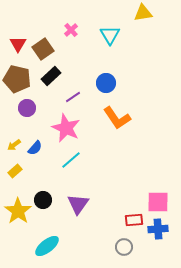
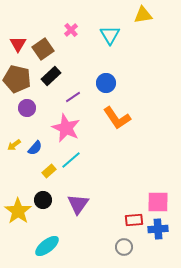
yellow triangle: moved 2 px down
yellow rectangle: moved 34 px right
